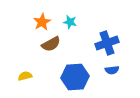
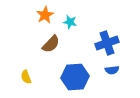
orange star: moved 3 px right, 7 px up
brown semicircle: rotated 18 degrees counterclockwise
yellow semicircle: moved 1 px right, 1 px down; rotated 96 degrees counterclockwise
